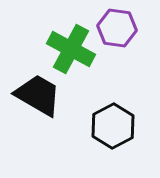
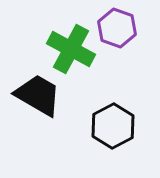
purple hexagon: rotated 12 degrees clockwise
